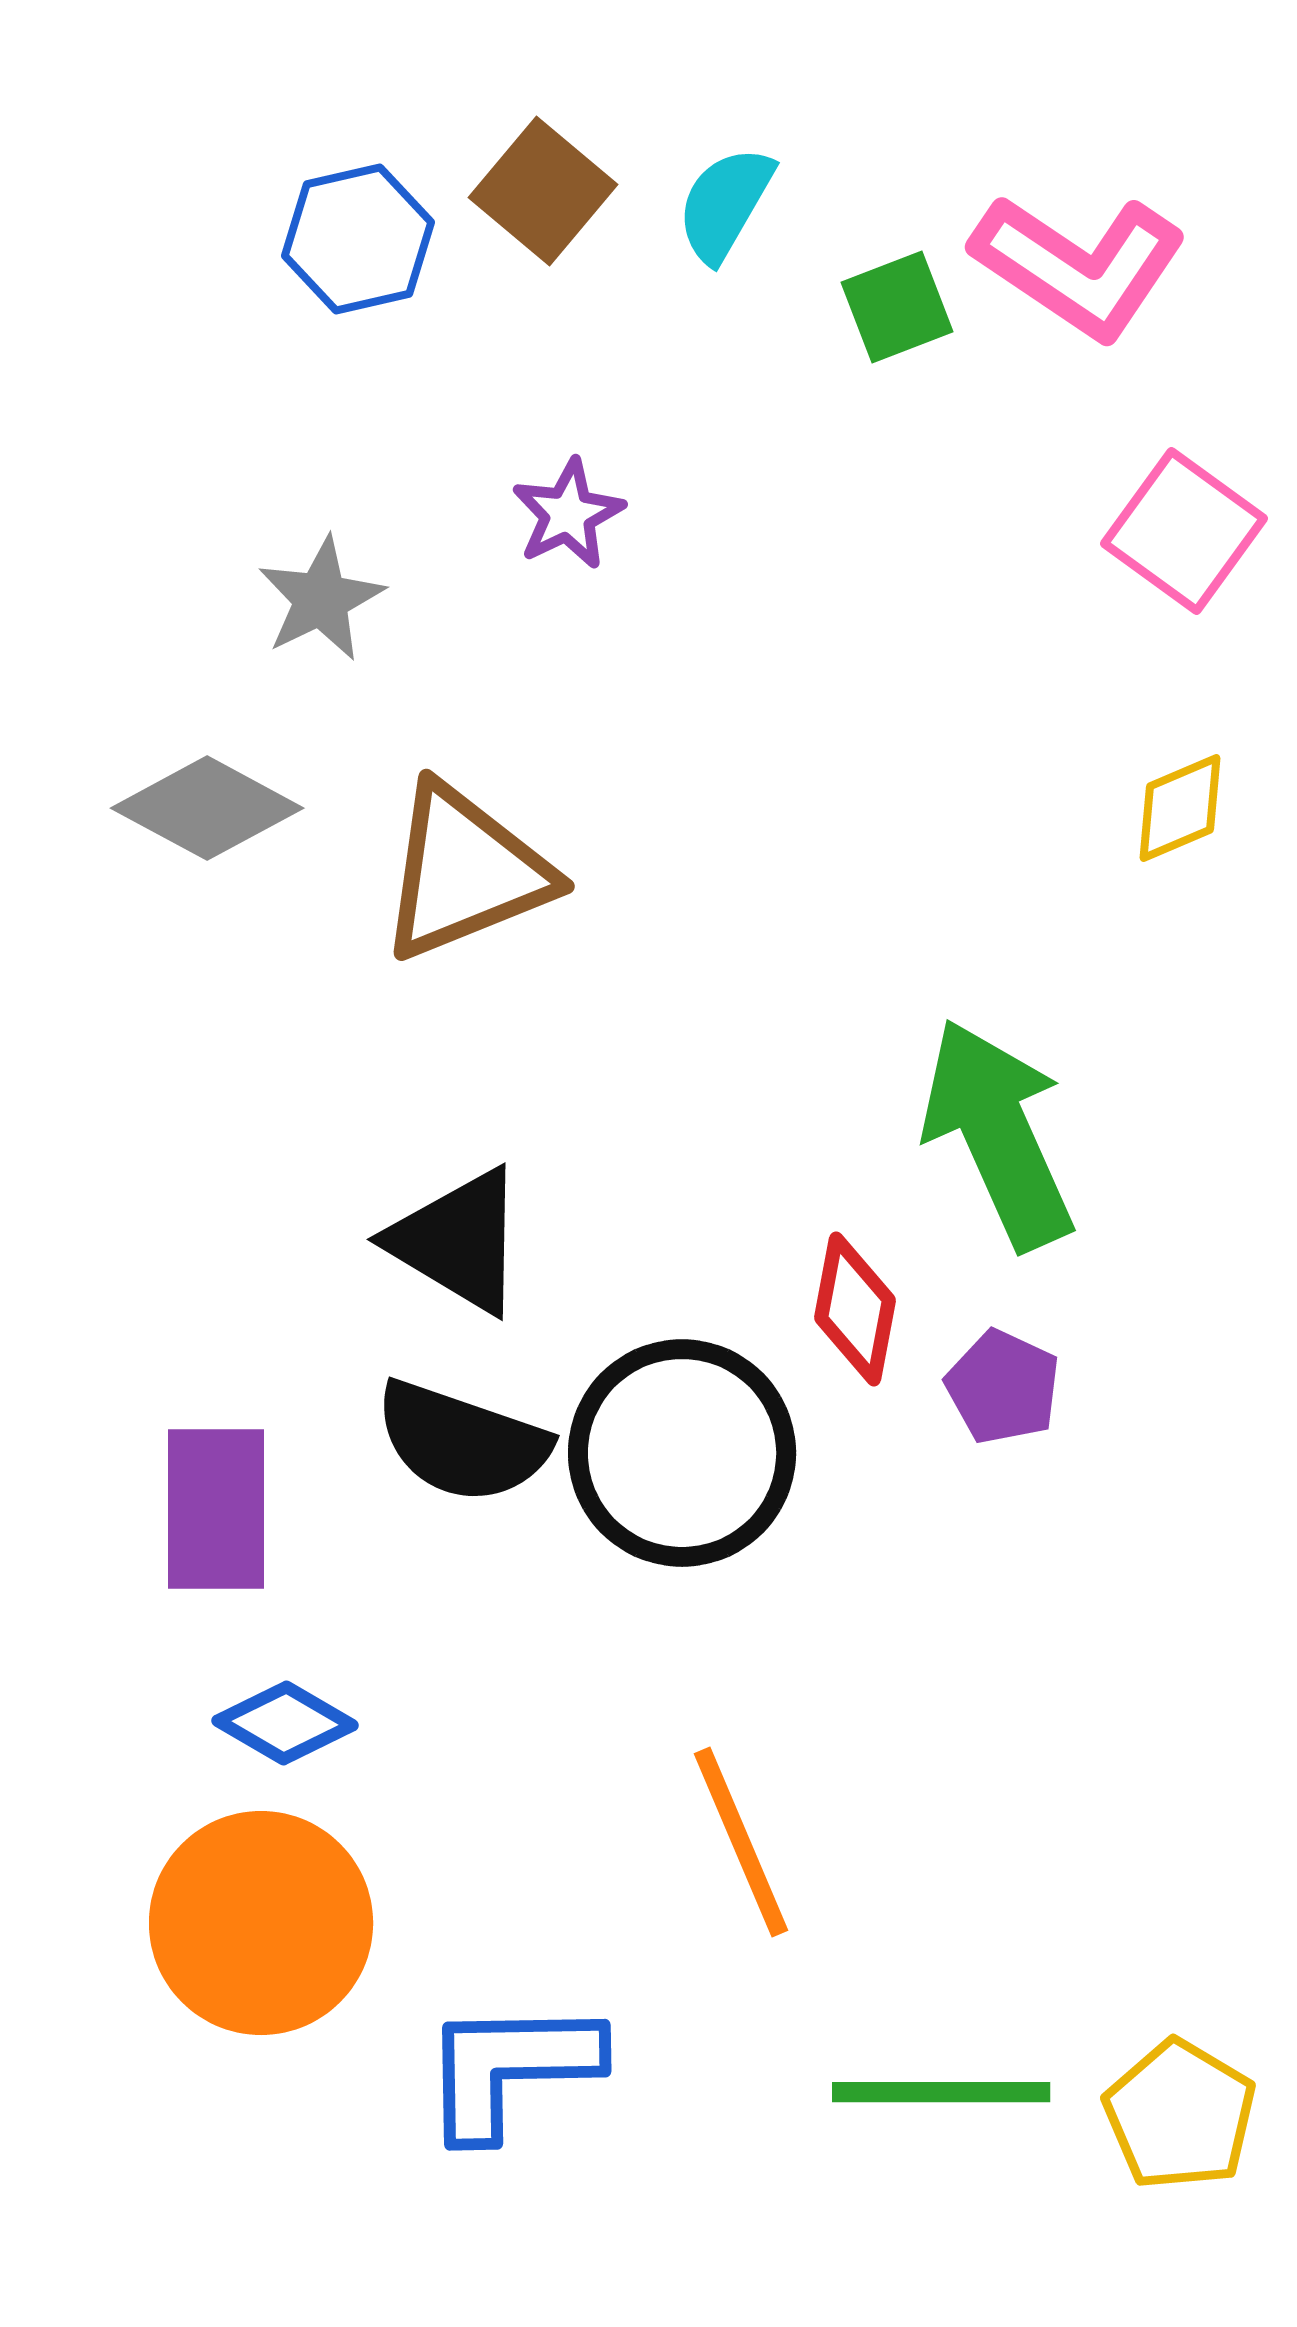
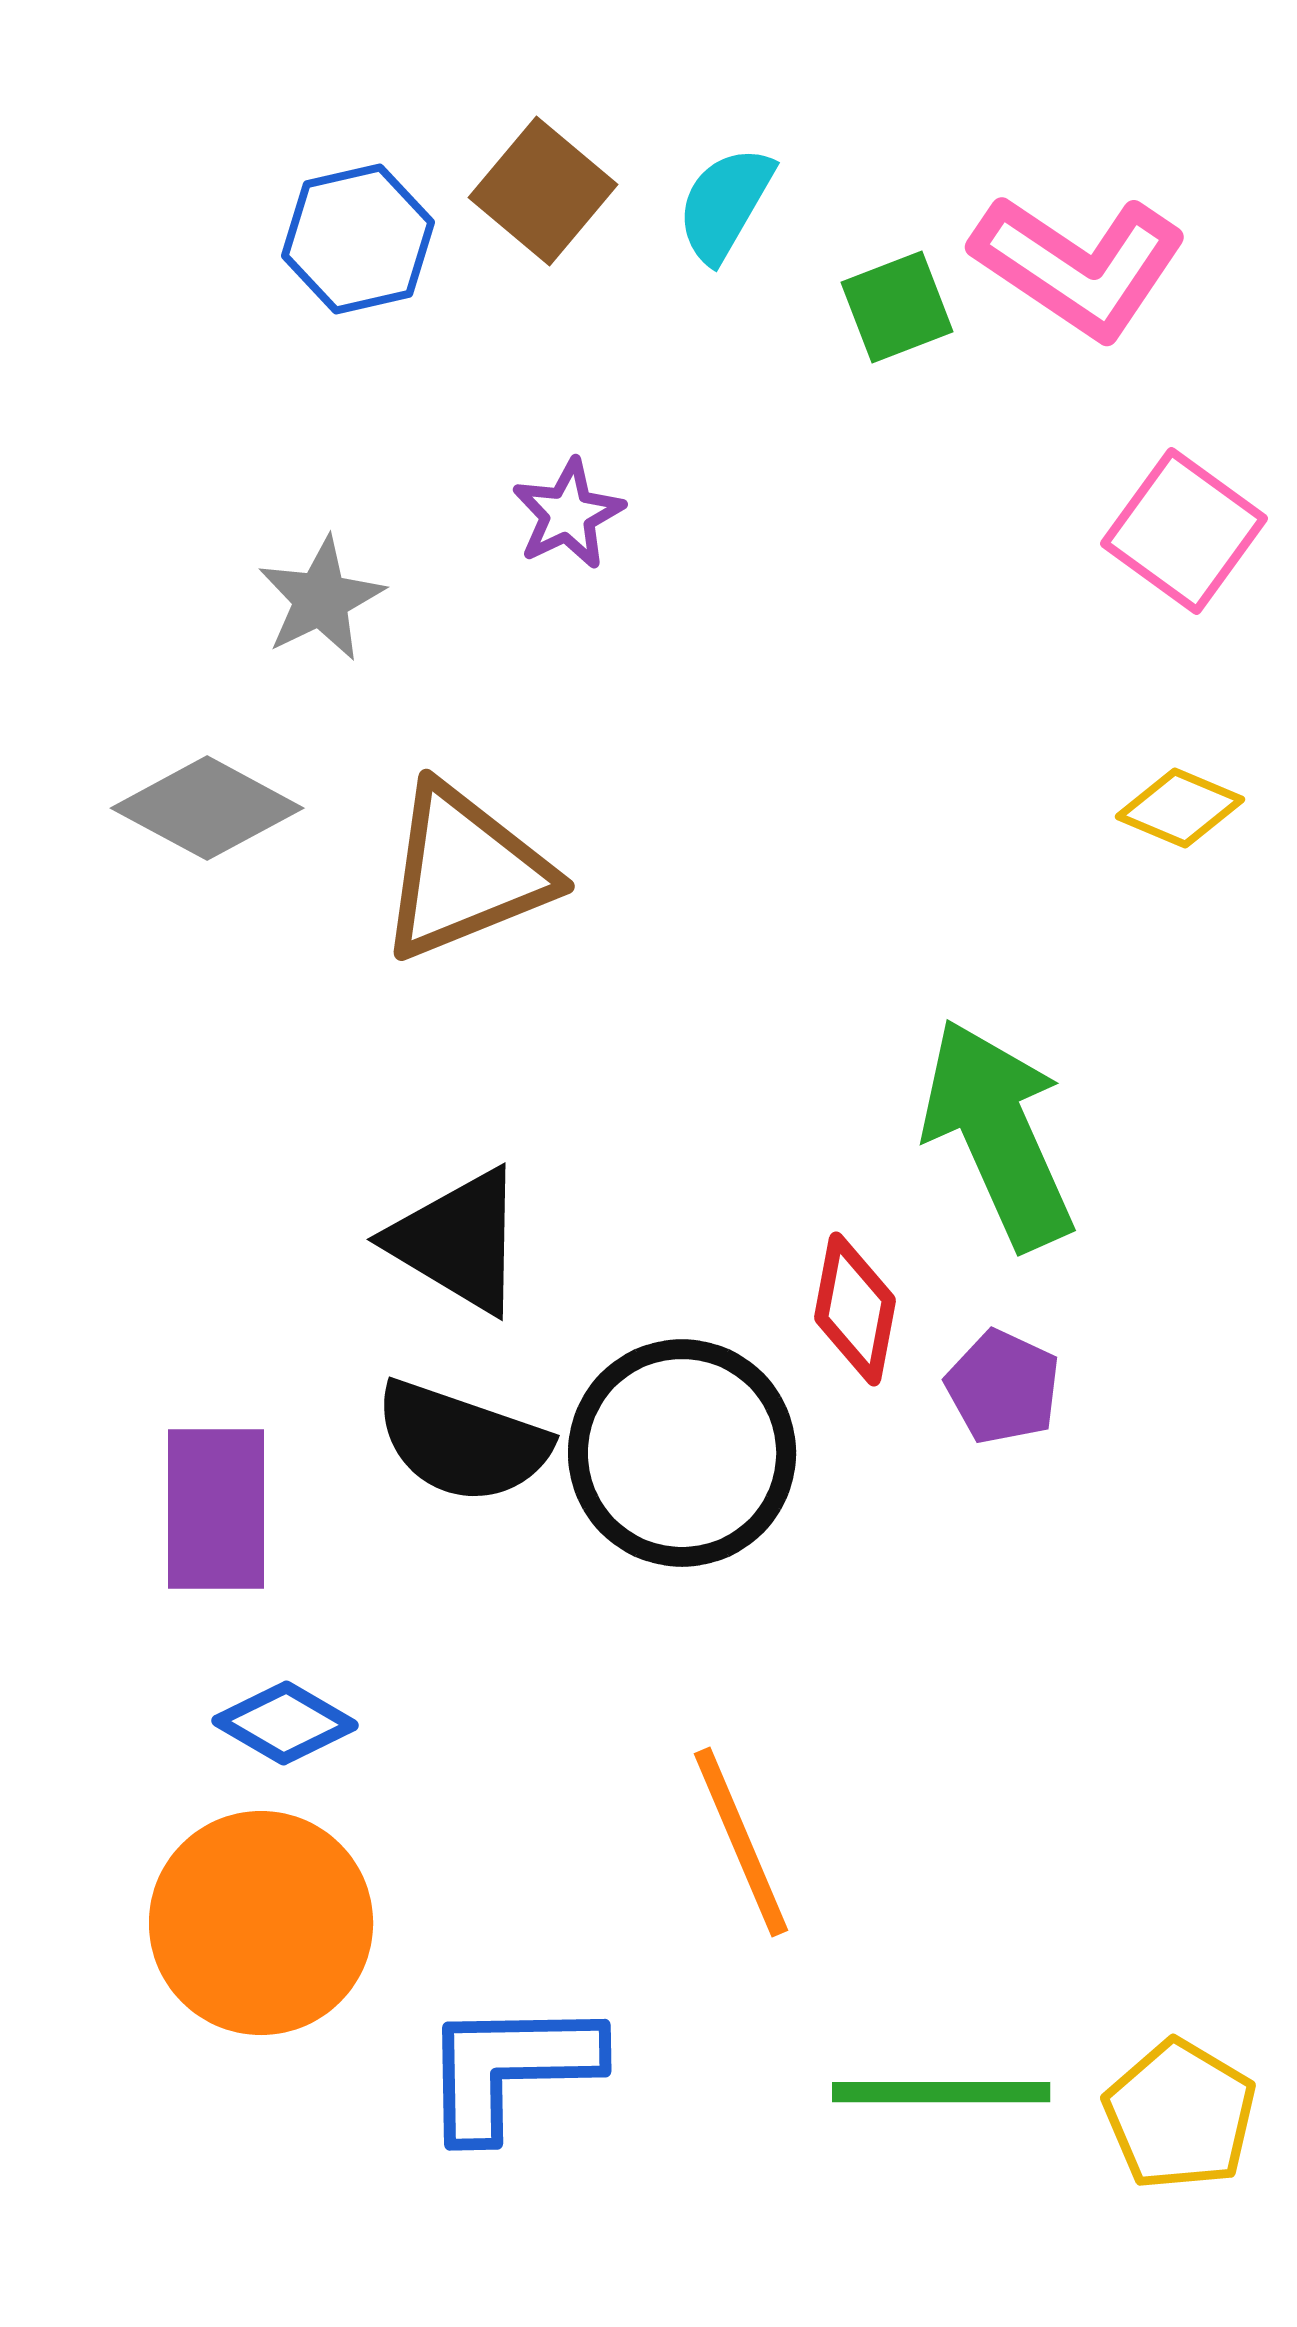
yellow diamond: rotated 46 degrees clockwise
